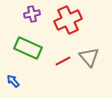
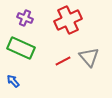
purple cross: moved 7 px left, 4 px down; rotated 35 degrees clockwise
green rectangle: moved 7 px left
